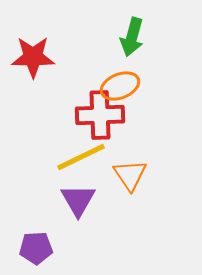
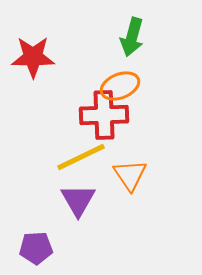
red cross: moved 4 px right
